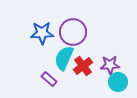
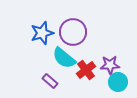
blue star: rotated 15 degrees counterclockwise
cyan semicircle: rotated 75 degrees counterclockwise
red cross: moved 3 px right, 4 px down
purple rectangle: moved 1 px right, 2 px down
